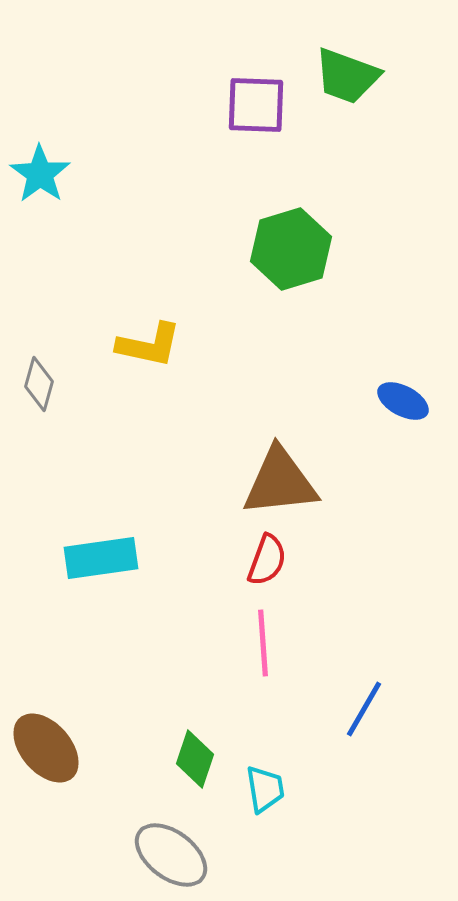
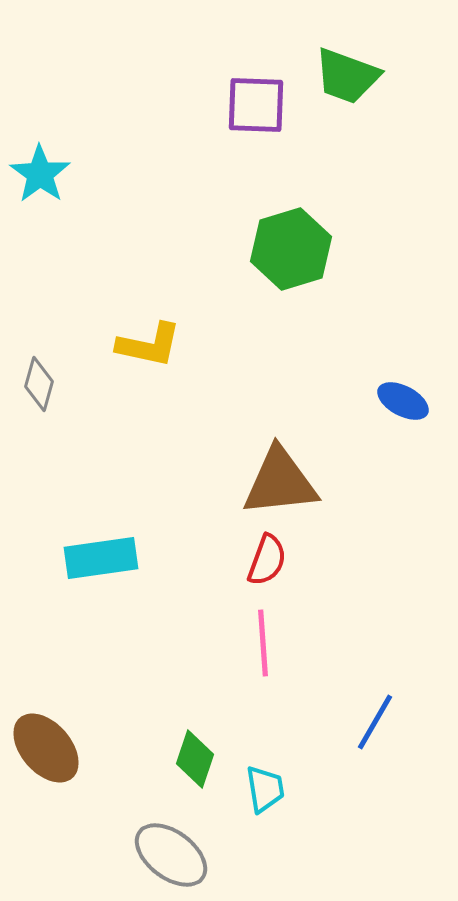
blue line: moved 11 px right, 13 px down
